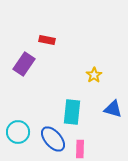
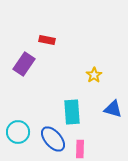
cyan rectangle: rotated 10 degrees counterclockwise
